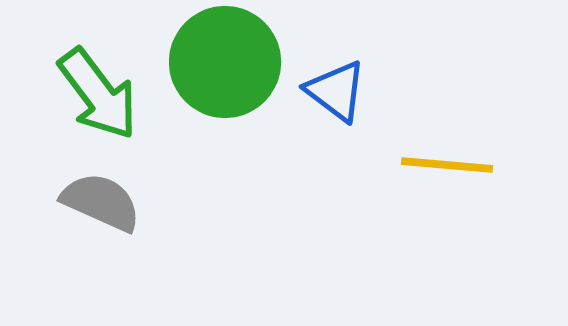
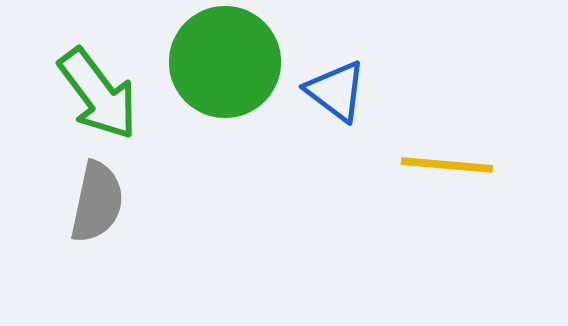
gray semicircle: moved 4 px left; rotated 78 degrees clockwise
